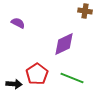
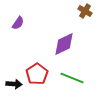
brown cross: rotated 24 degrees clockwise
purple semicircle: rotated 96 degrees clockwise
